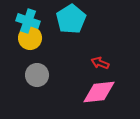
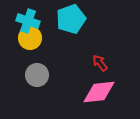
cyan pentagon: rotated 12 degrees clockwise
red arrow: rotated 30 degrees clockwise
